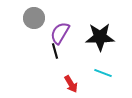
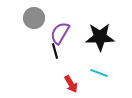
cyan line: moved 4 px left
